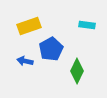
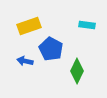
blue pentagon: rotated 15 degrees counterclockwise
